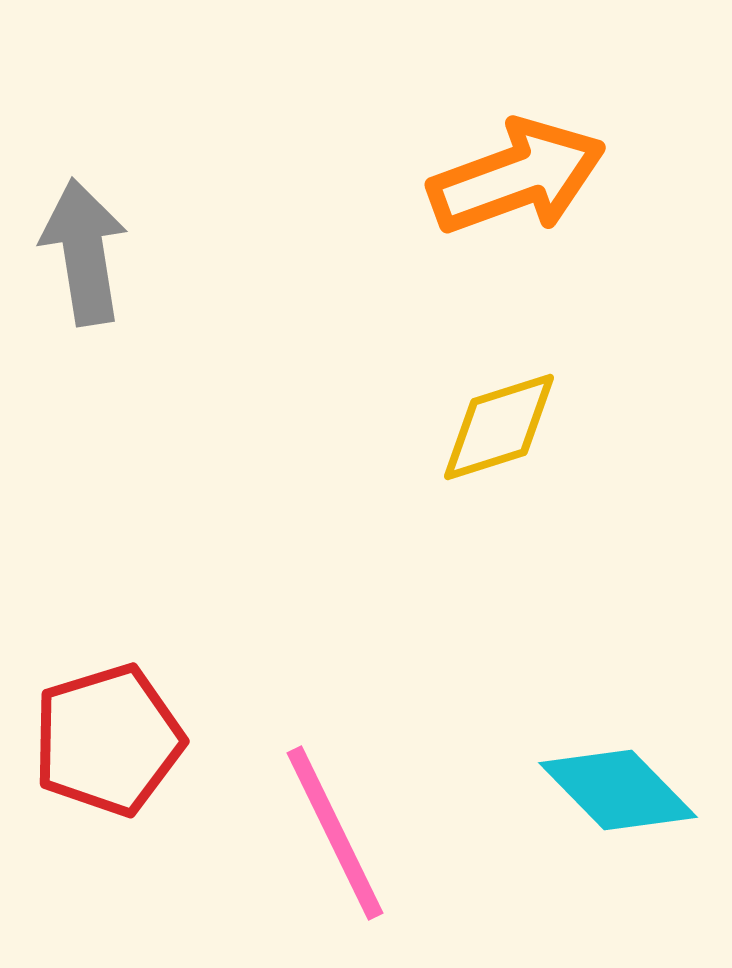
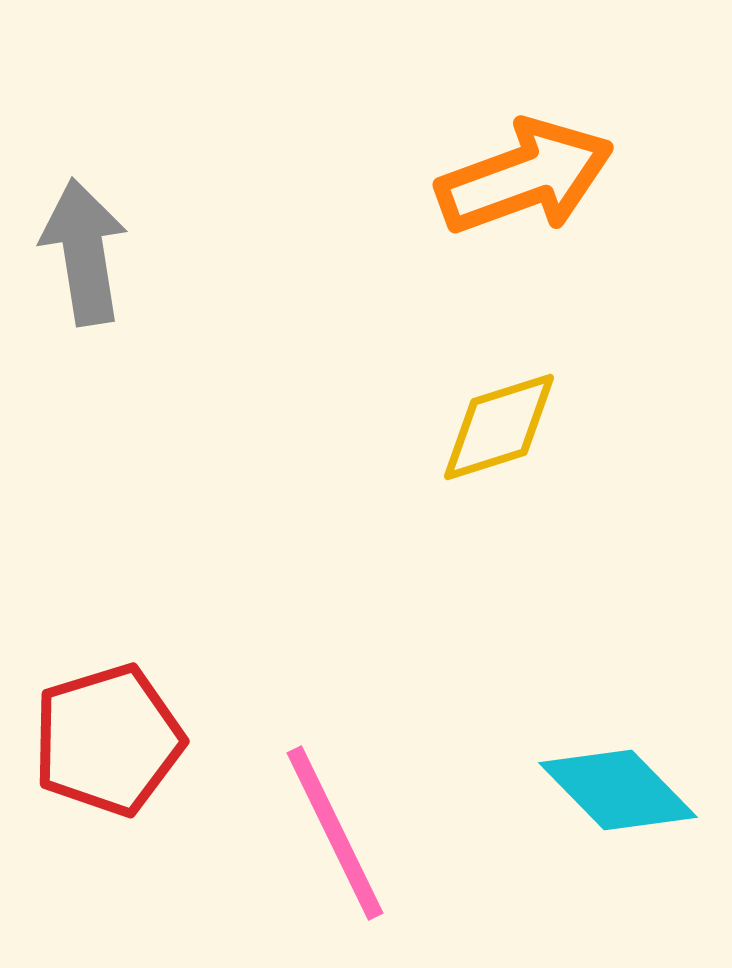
orange arrow: moved 8 px right
